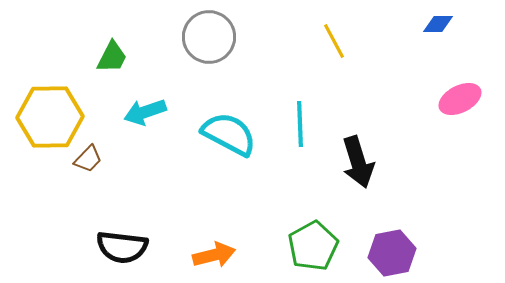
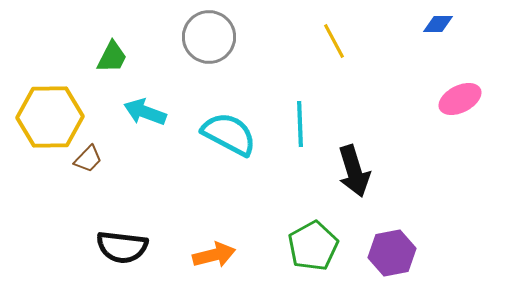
cyan arrow: rotated 39 degrees clockwise
black arrow: moved 4 px left, 9 px down
